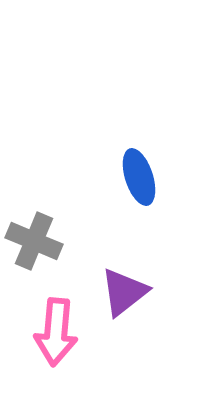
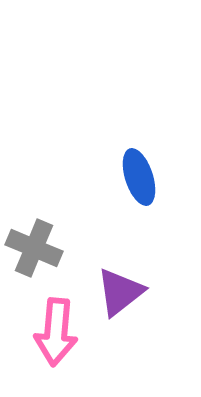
gray cross: moved 7 px down
purple triangle: moved 4 px left
